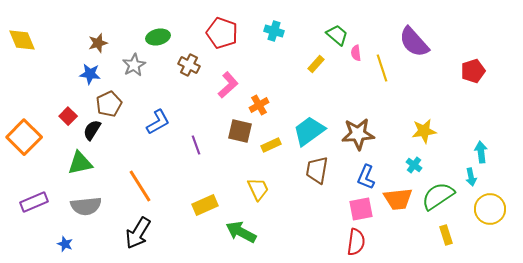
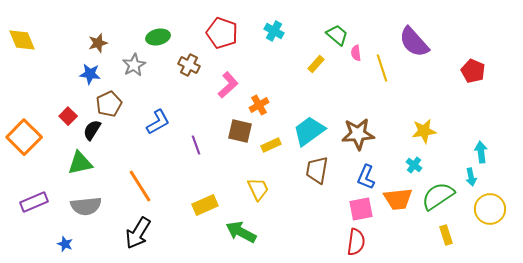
cyan cross at (274, 31): rotated 12 degrees clockwise
red pentagon at (473, 71): rotated 30 degrees counterclockwise
